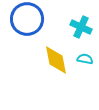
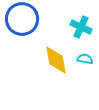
blue circle: moved 5 px left
